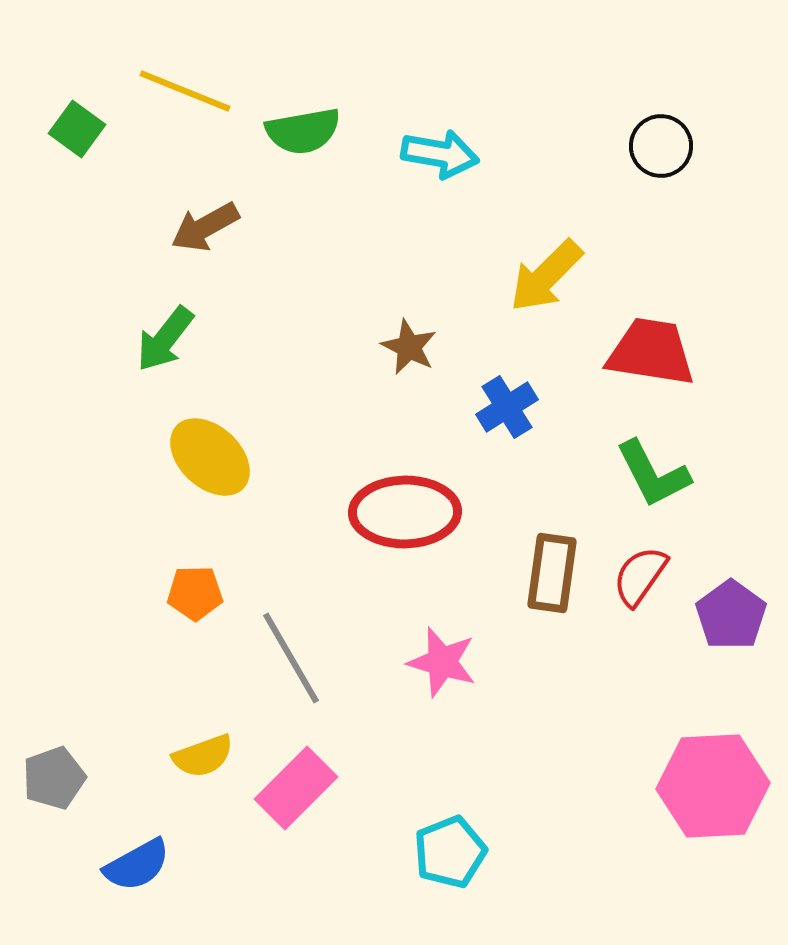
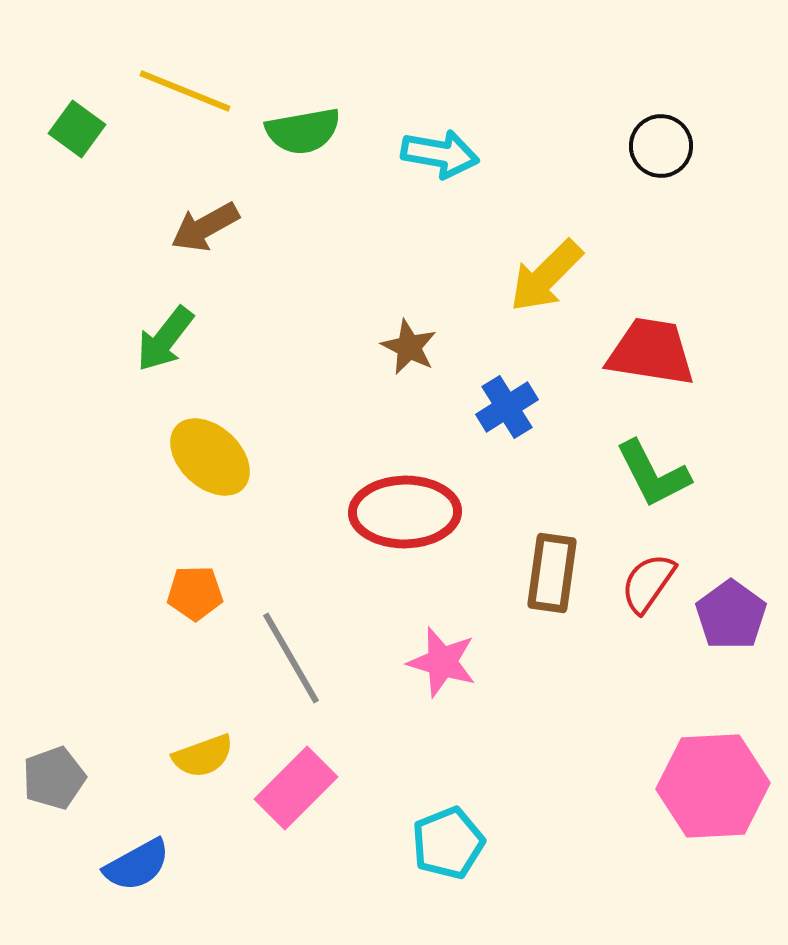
red semicircle: moved 8 px right, 7 px down
cyan pentagon: moved 2 px left, 9 px up
